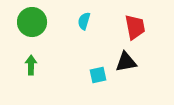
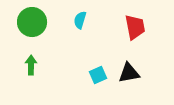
cyan semicircle: moved 4 px left, 1 px up
black triangle: moved 3 px right, 11 px down
cyan square: rotated 12 degrees counterclockwise
